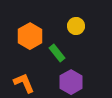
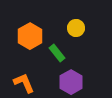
yellow circle: moved 2 px down
